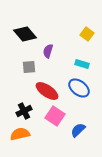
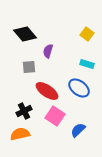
cyan rectangle: moved 5 px right
